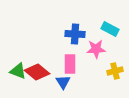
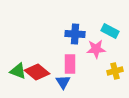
cyan rectangle: moved 2 px down
